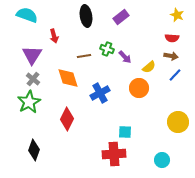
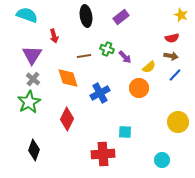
yellow star: moved 4 px right
red semicircle: rotated 16 degrees counterclockwise
red cross: moved 11 px left
